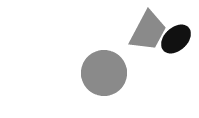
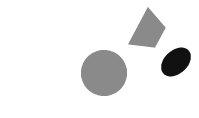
black ellipse: moved 23 px down
